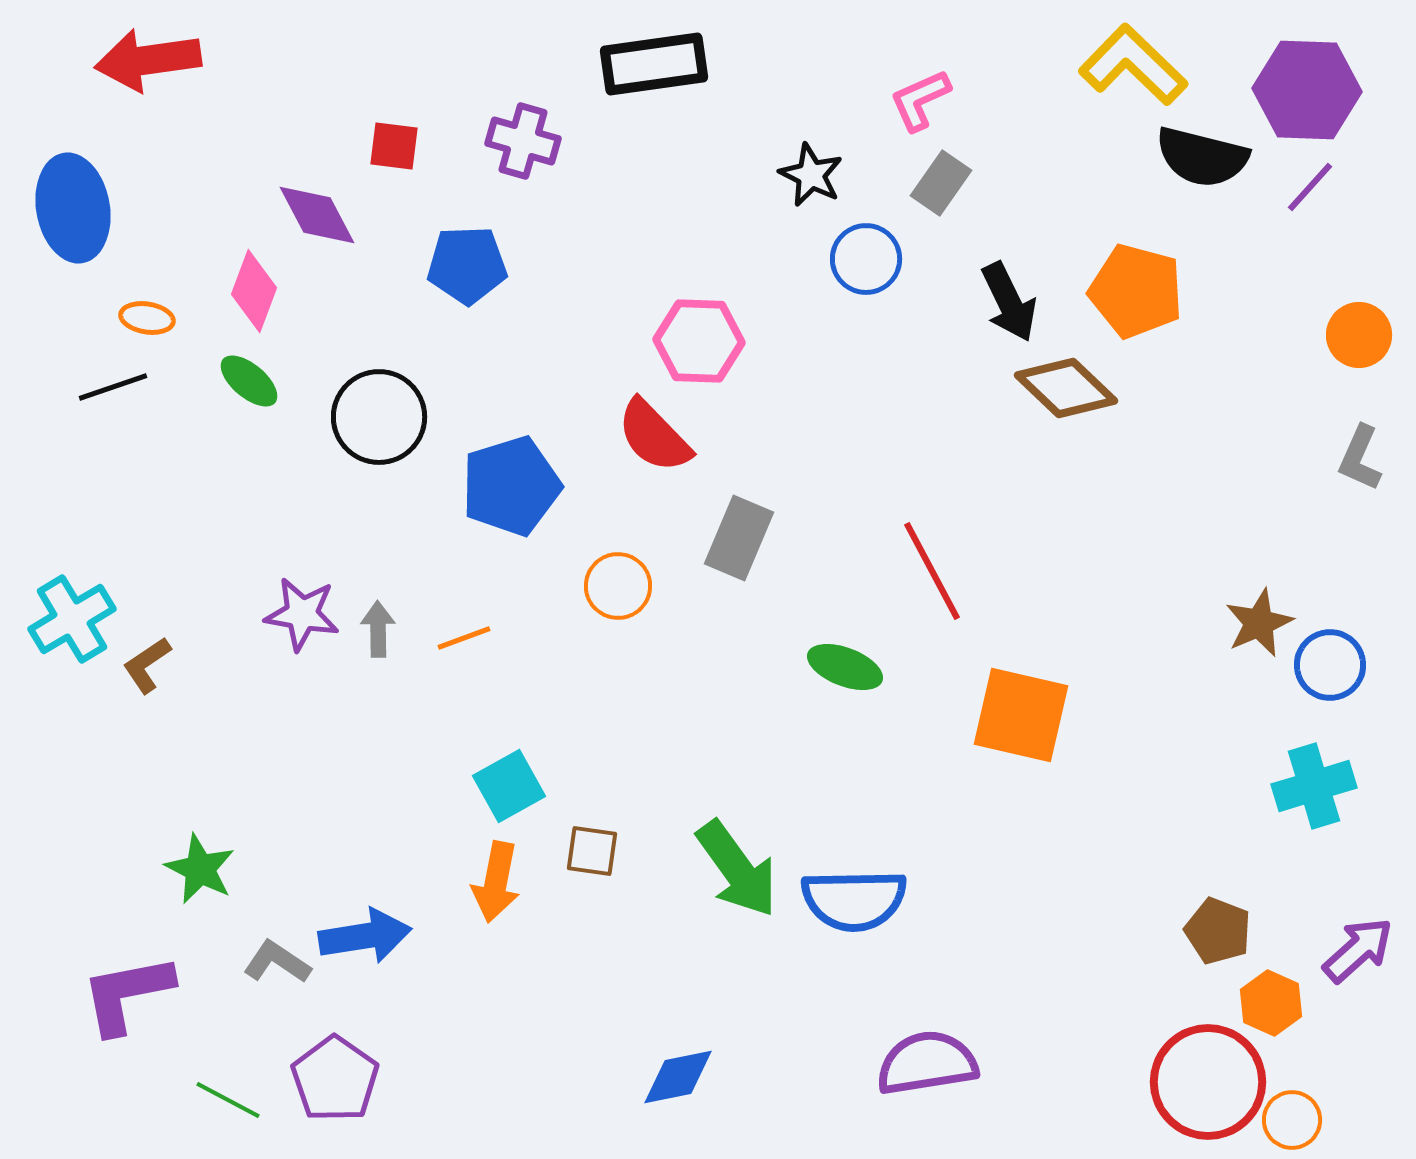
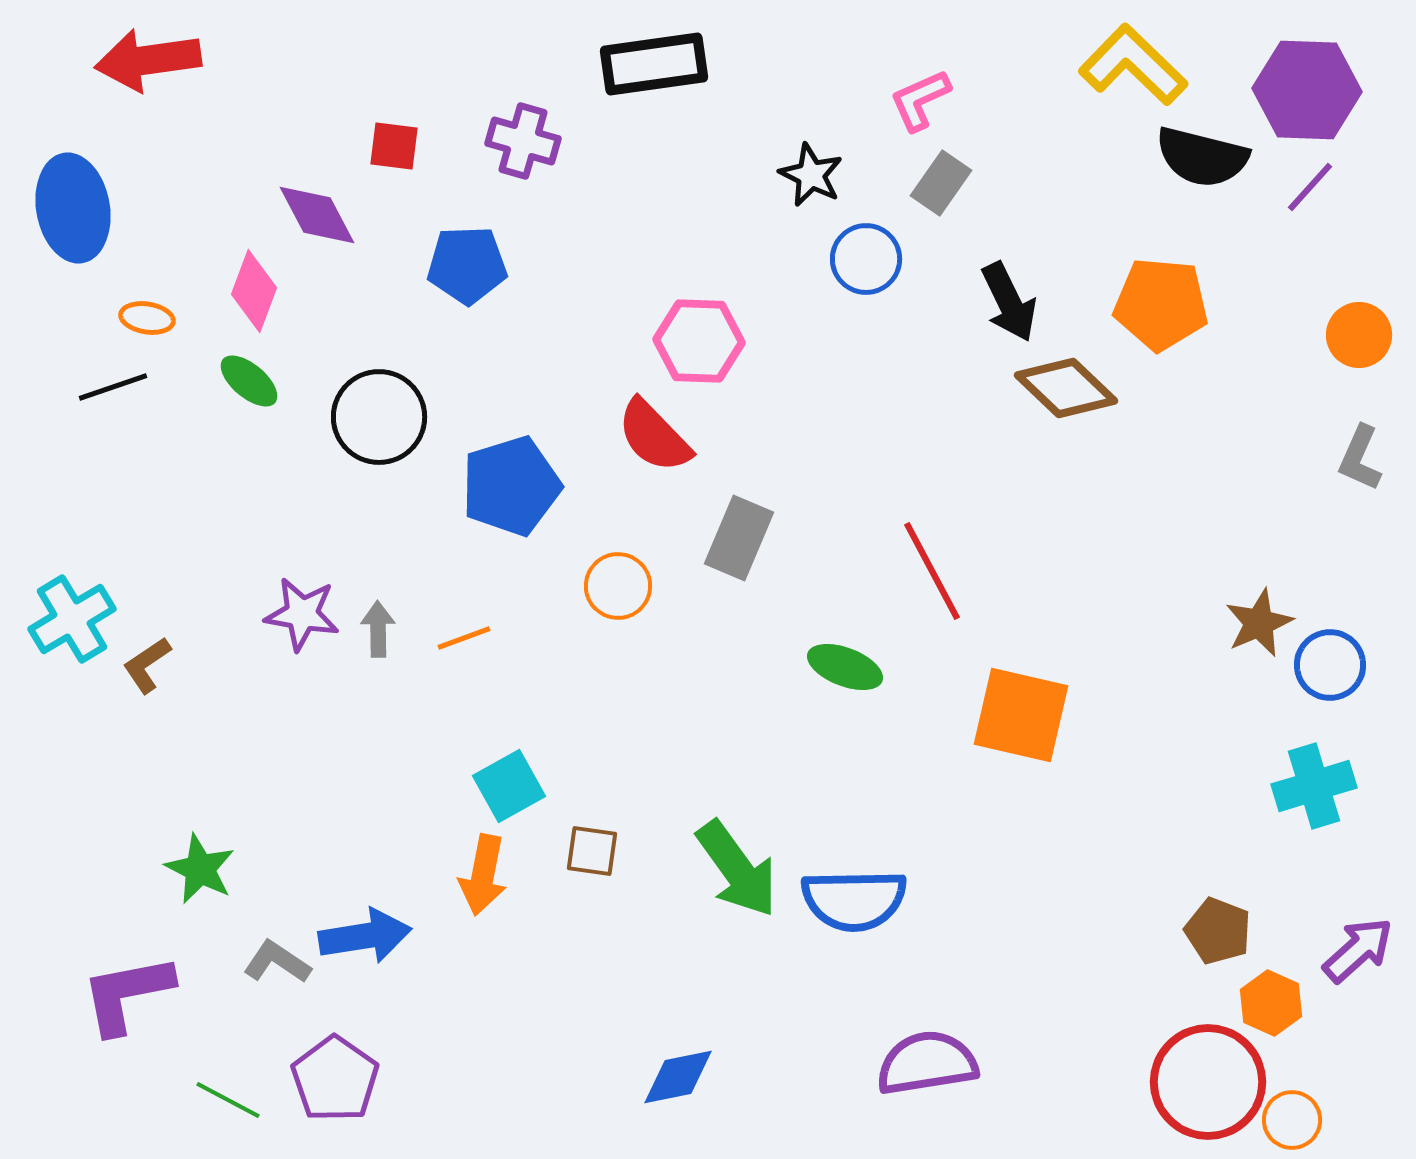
orange pentagon at (1136, 291): moved 25 px right, 13 px down; rotated 10 degrees counterclockwise
orange arrow at (496, 882): moved 13 px left, 7 px up
